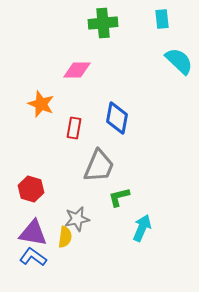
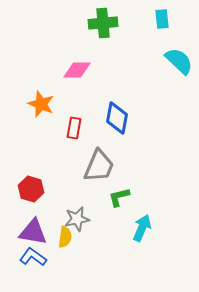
purple triangle: moved 1 px up
